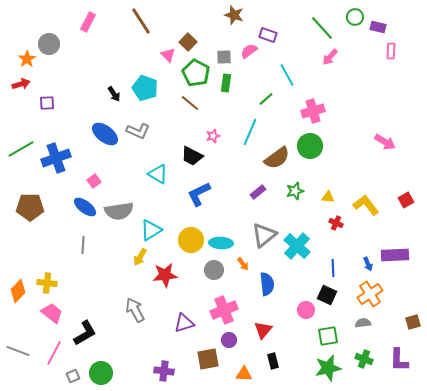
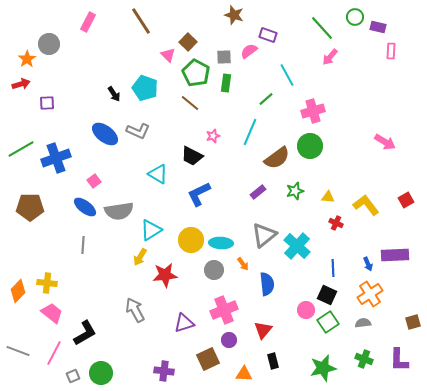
green square at (328, 336): moved 14 px up; rotated 25 degrees counterclockwise
brown square at (208, 359): rotated 15 degrees counterclockwise
green star at (328, 368): moved 5 px left
